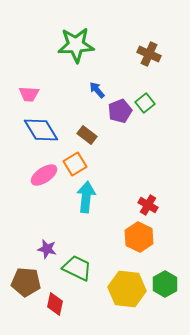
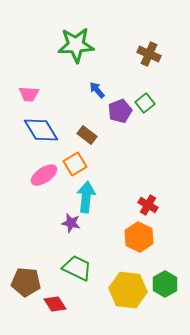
purple star: moved 24 px right, 26 px up
yellow hexagon: moved 1 px right, 1 px down
red diamond: rotated 45 degrees counterclockwise
